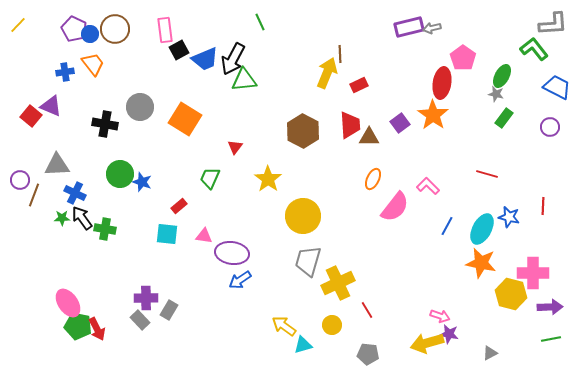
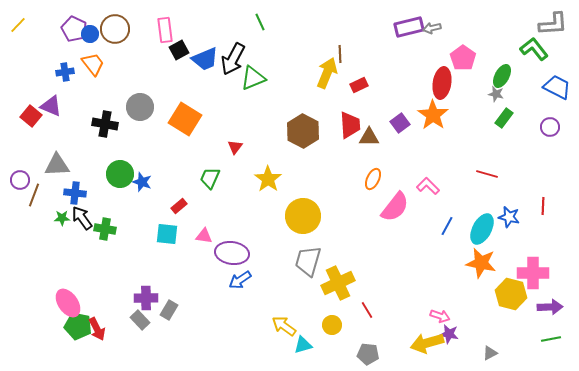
green triangle at (244, 80): moved 9 px right, 2 px up; rotated 16 degrees counterclockwise
blue cross at (75, 193): rotated 20 degrees counterclockwise
